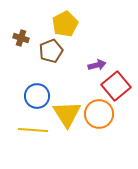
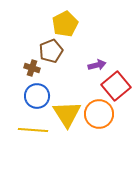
brown cross: moved 11 px right, 30 px down
